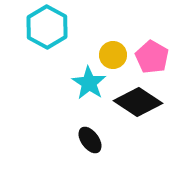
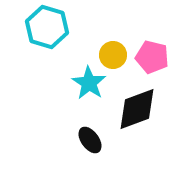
cyan hexagon: rotated 12 degrees counterclockwise
pink pentagon: rotated 16 degrees counterclockwise
black diamond: moved 1 px left, 7 px down; rotated 54 degrees counterclockwise
